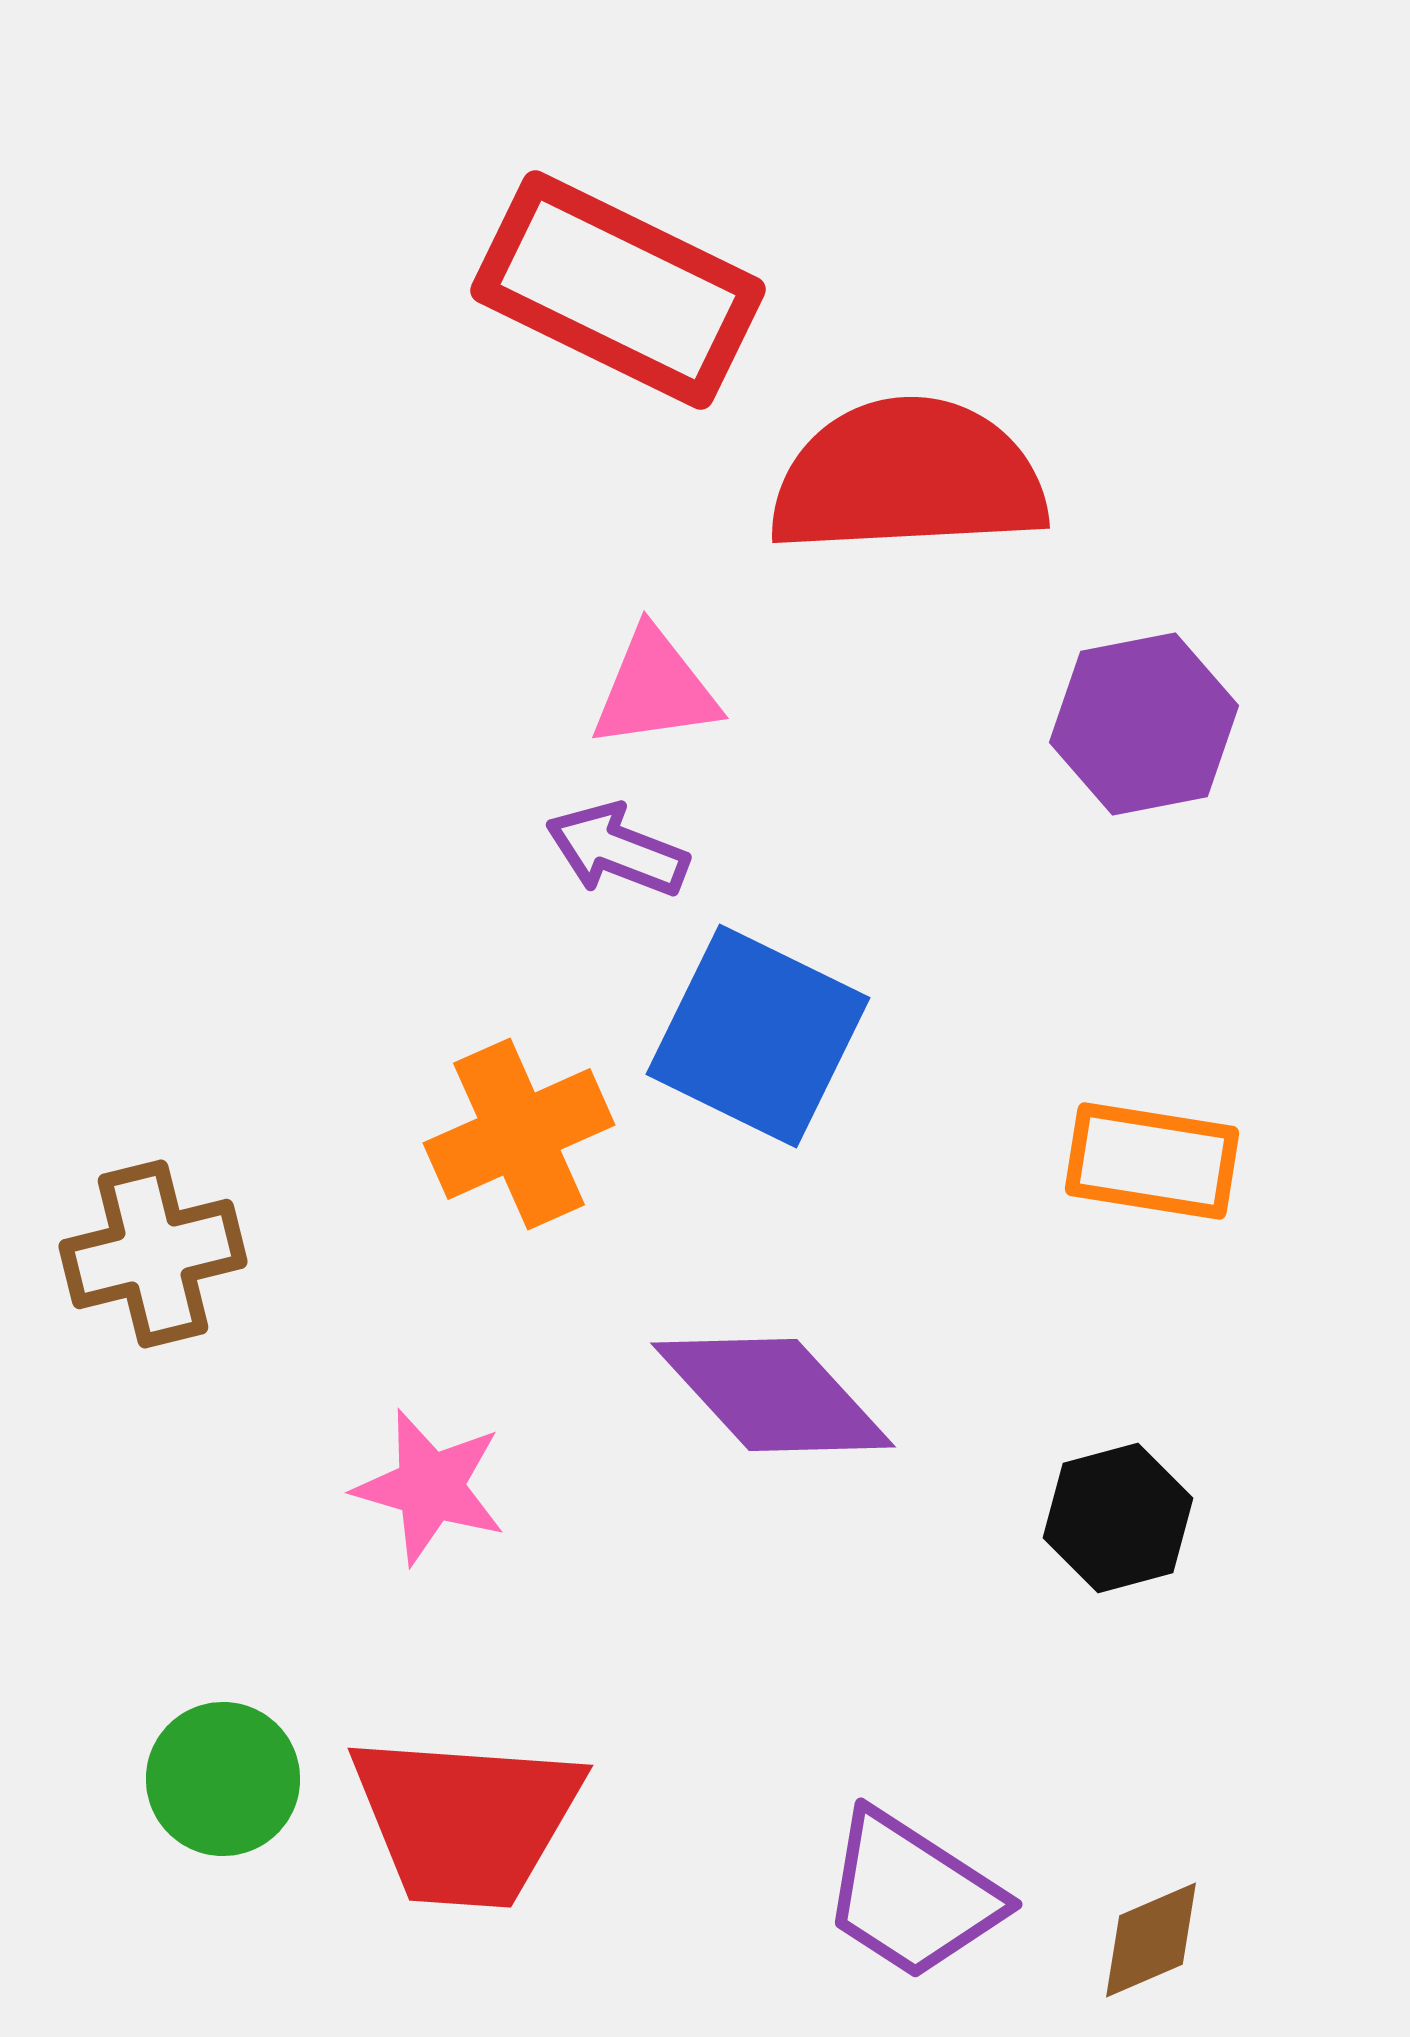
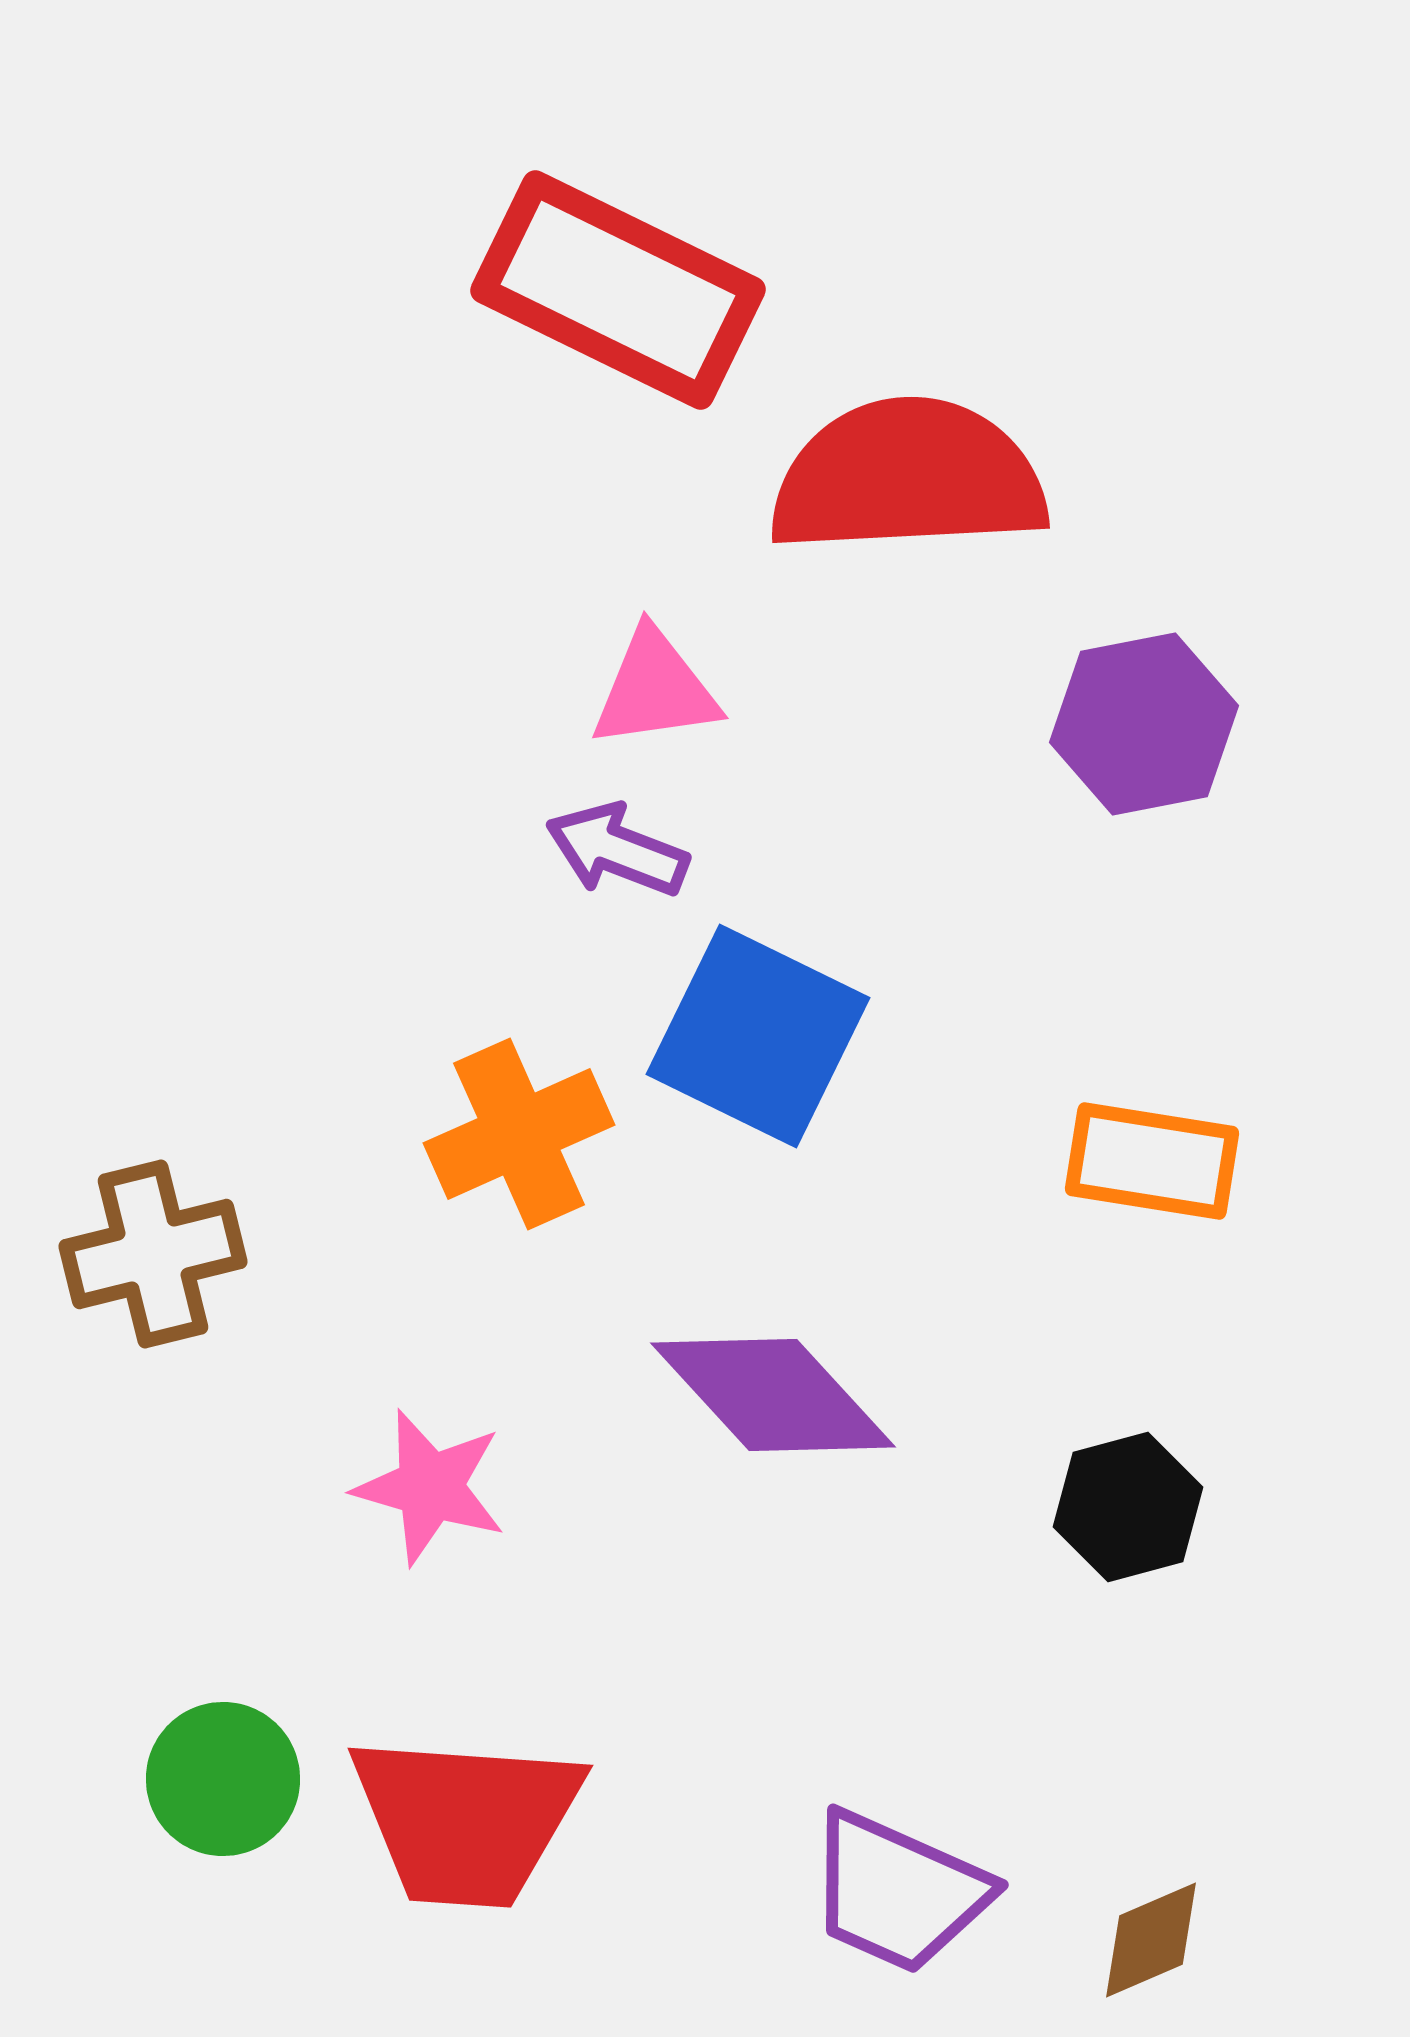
black hexagon: moved 10 px right, 11 px up
purple trapezoid: moved 14 px left, 3 px up; rotated 9 degrees counterclockwise
